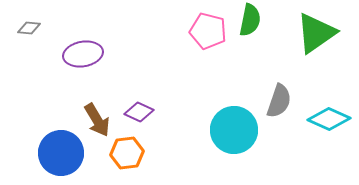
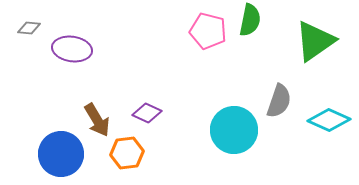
green triangle: moved 1 px left, 8 px down
purple ellipse: moved 11 px left, 5 px up; rotated 18 degrees clockwise
purple diamond: moved 8 px right, 1 px down
cyan diamond: moved 1 px down
blue circle: moved 1 px down
